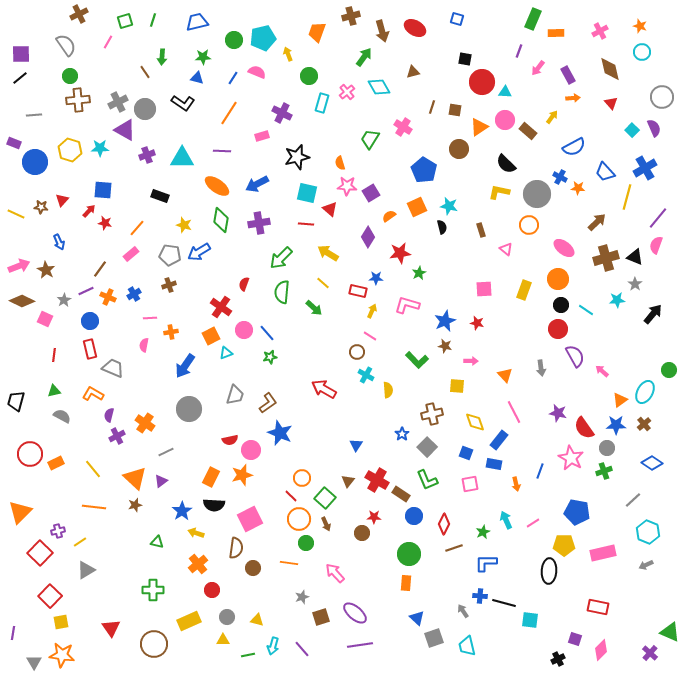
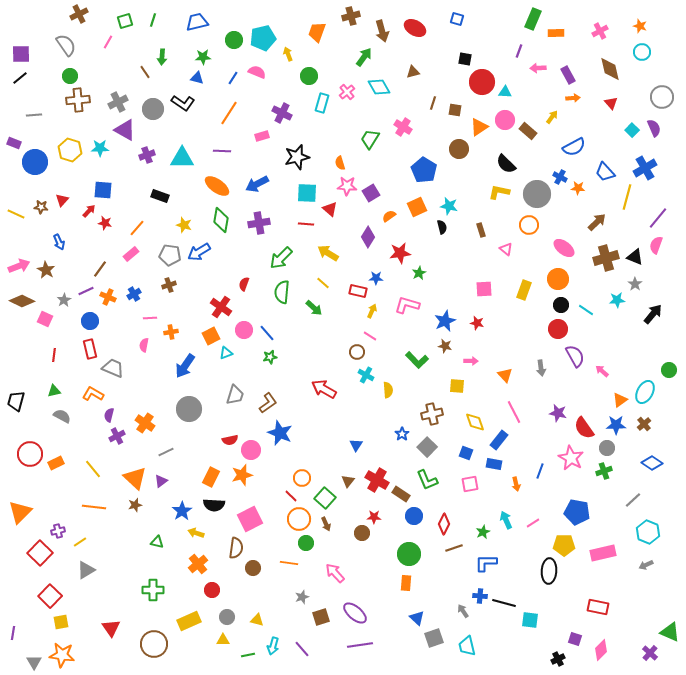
pink arrow at (538, 68): rotated 49 degrees clockwise
brown line at (432, 107): moved 1 px right, 4 px up
gray circle at (145, 109): moved 8 px right
cyan square at (307, 193): rotated 10 degrees counterclockwise
